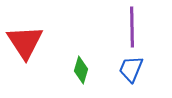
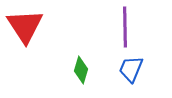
purple line: moved 7 px left
red triangle: moved 16 px up
